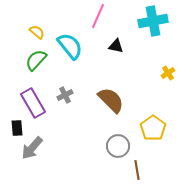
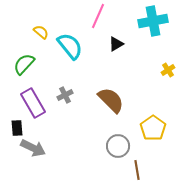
yellow semicircle: moved 4 px right
black triangle: moved 2 px up; rotated 42 degrees counterclockwise
green semicircle: moved 12 px left, 4 px down
yellow cross: moved 3 px up
gray arrow: moved 1 px right; rotated 105 degrees counterclockwise
